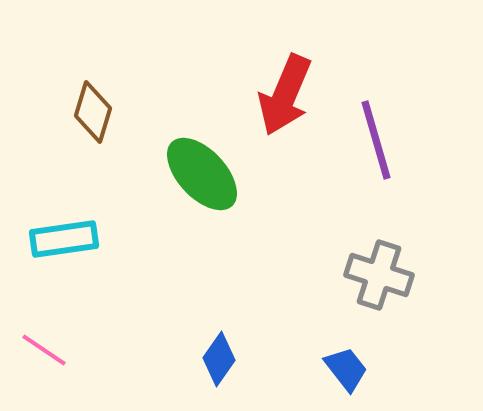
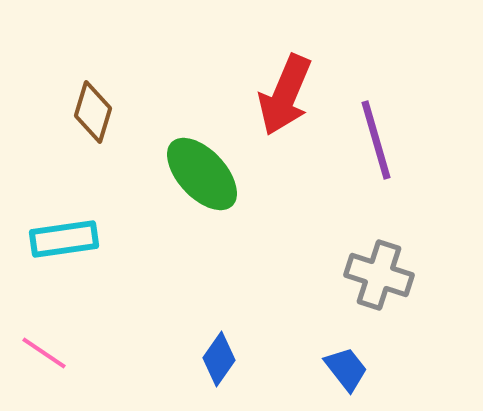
pink line: moved 3 px down
